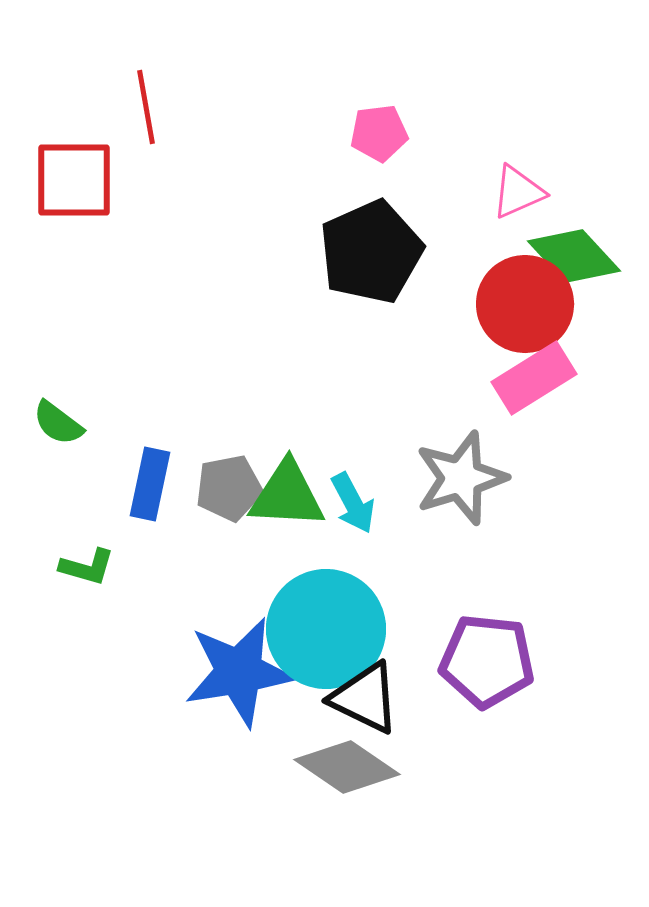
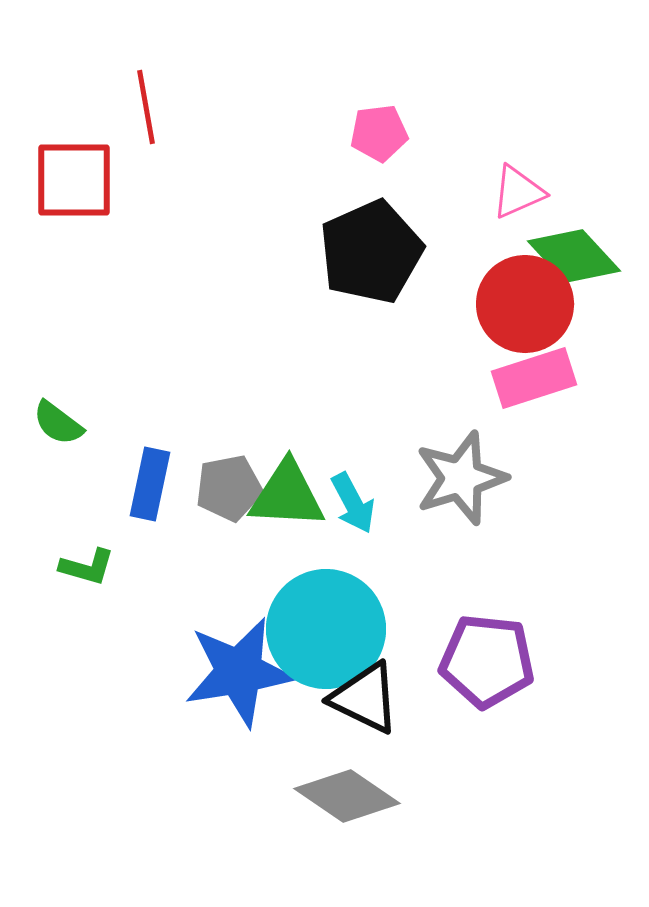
pink rectangle: rotated 14 degrees clockwise
gray diamond: moved 29 px down
